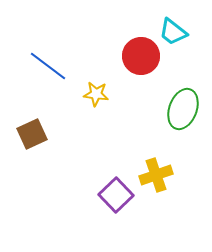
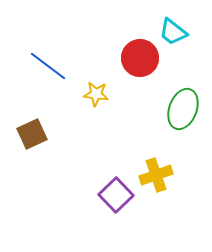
red circle: moved 1 px left, 2 px down
